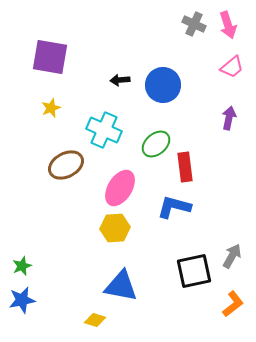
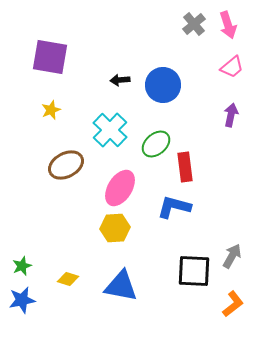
gray cross: rotated 25 degrees clockwise
yellow star: moved 2 px down
purple arrow: moved 2 px right, 3 px up
cyan cross: moved 6 px right; rotated 20 degrees clockwise
black square: rotated 15 degrees clockwise
yellow diamond: moved 27 px left, 41 px up
